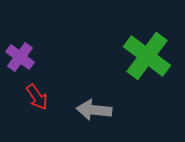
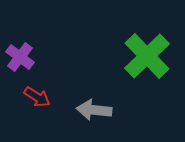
green cross: rotated 9 degrees clockwise
red arrow: rotated 24 degrees counterclockwise
